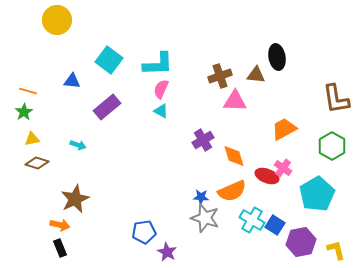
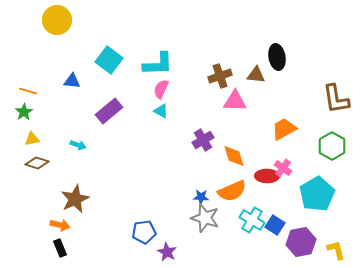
purple rectangle: moved 2 px right, 4 px down
red ellipse: rotated 20 degrees counterclockwise
